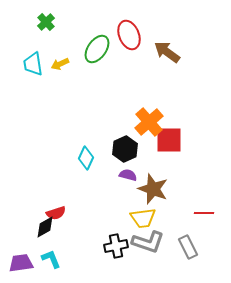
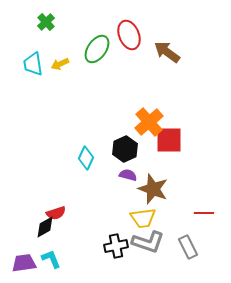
purple trapezoid: moved 3 px right
